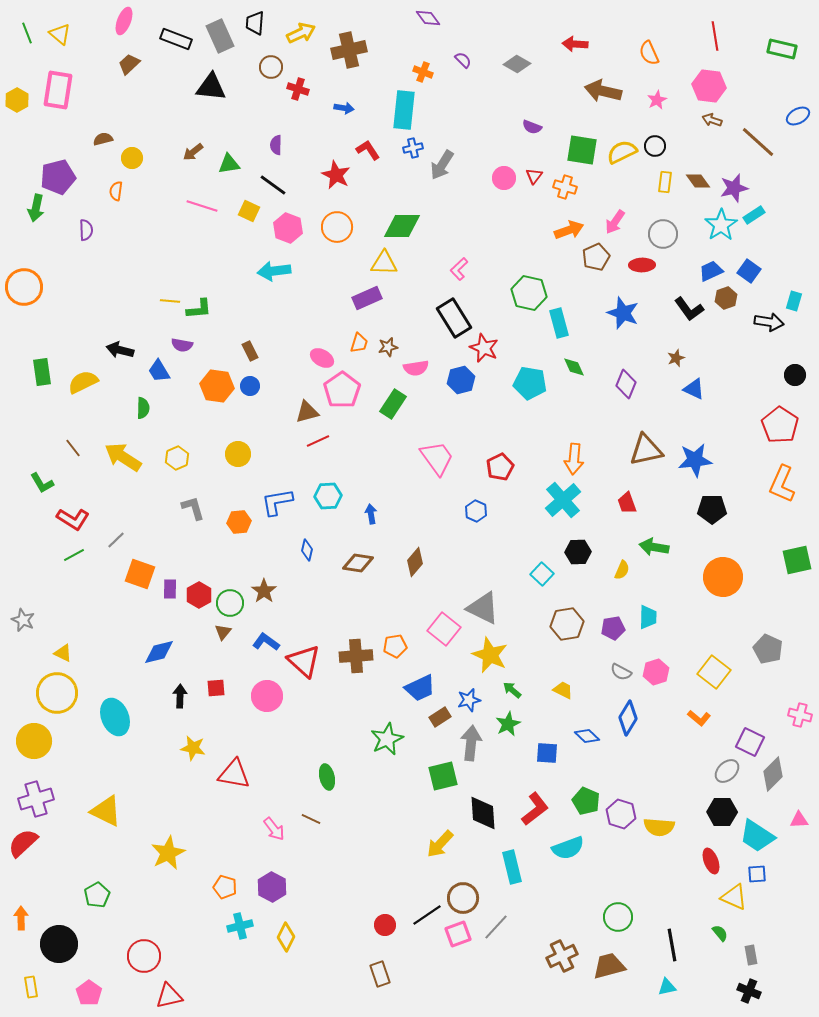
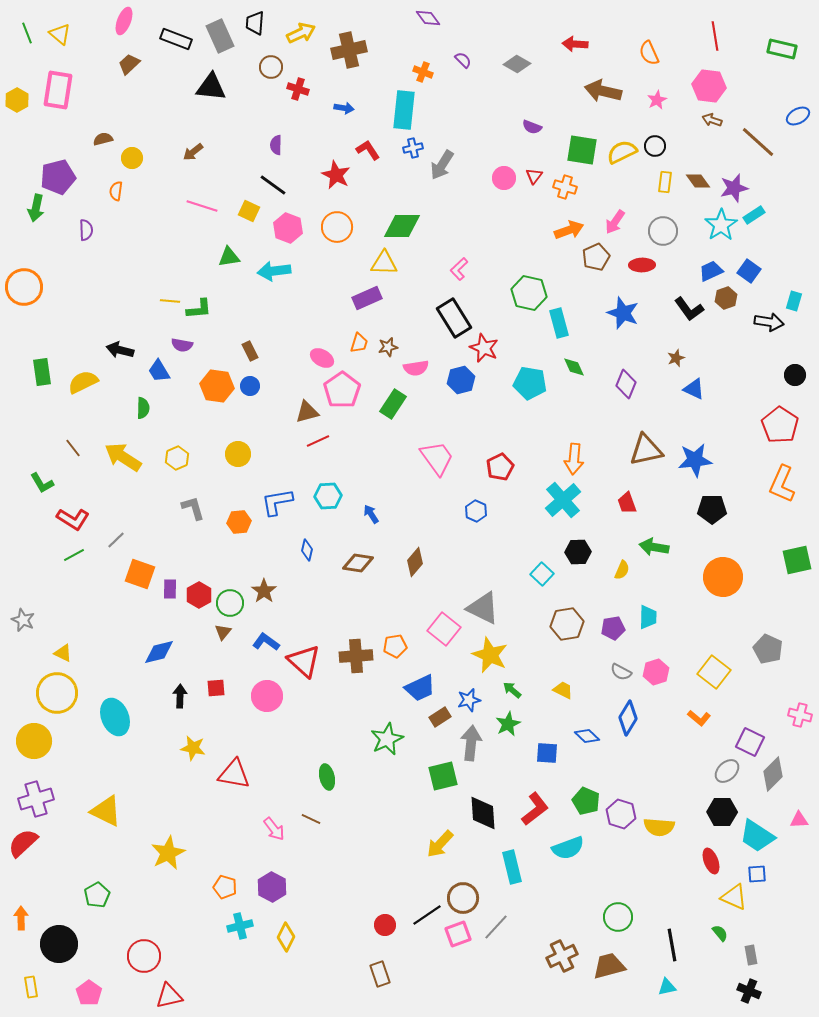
green triangle at (229, 164): moved 93 px down
gray circle at (663, 234): moved 3 px up
blue arrow at (371, 514): rotated 24 degrees counterclockwise
